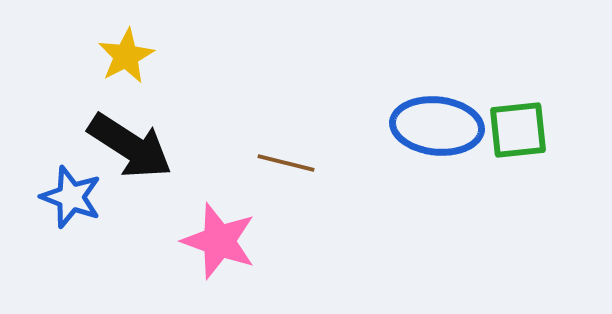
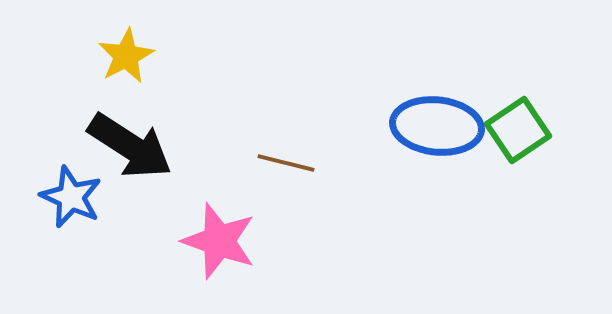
green square: rotated 28 degrees counterclockwise
blue star: rotated 4 degrees clockwise
